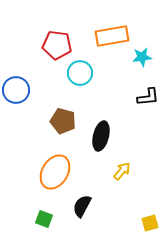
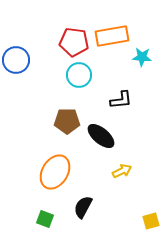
red pentagon: moved 17 px right, 3 px up
cyan star: rotated 12 degrees clockwise
cyan circle: moved 1 px left, 2 px down
blue circle: moved 30 px up
black L-shape: moved 27 px left, 3 px down
brown pentagon: moved 4 px right; rotated 15 degrees counterclockwise
black ellipse: rotated 64 degrees counterclockwise
yellow arrow: rotated 24 degrees clockwise
black semicircle: moved 1 px right, 1 px down
green square: moved 1 px right
yellow square: moved 1 px right, 2 px up
